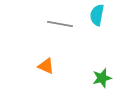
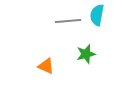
gray line: moved 8 px right, 3 px up; rotated 15 degrees counterclockwise
green star: moved 16 px left, 24 px up
